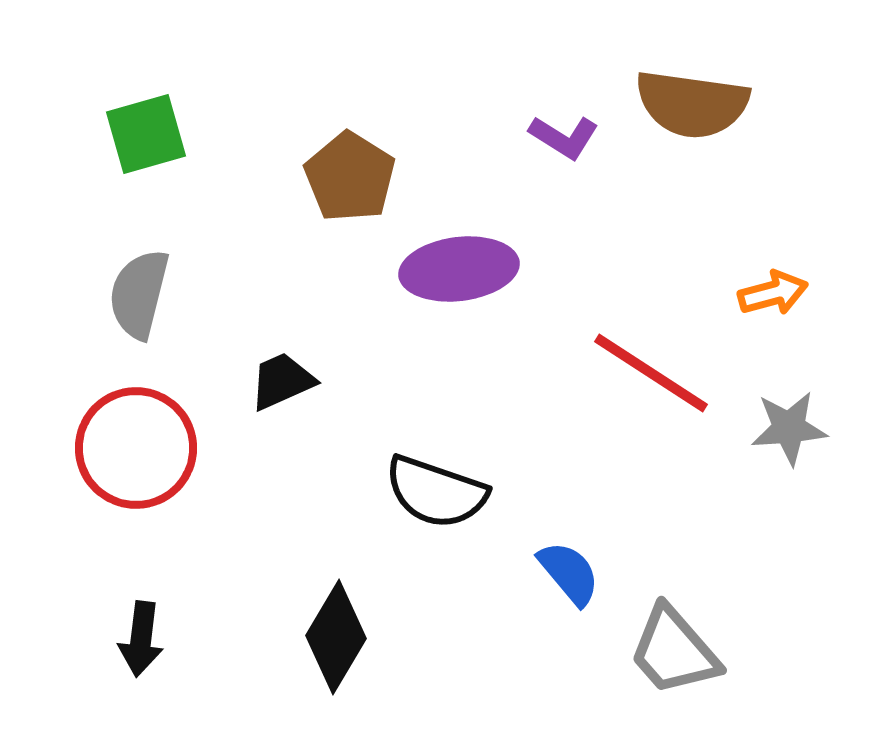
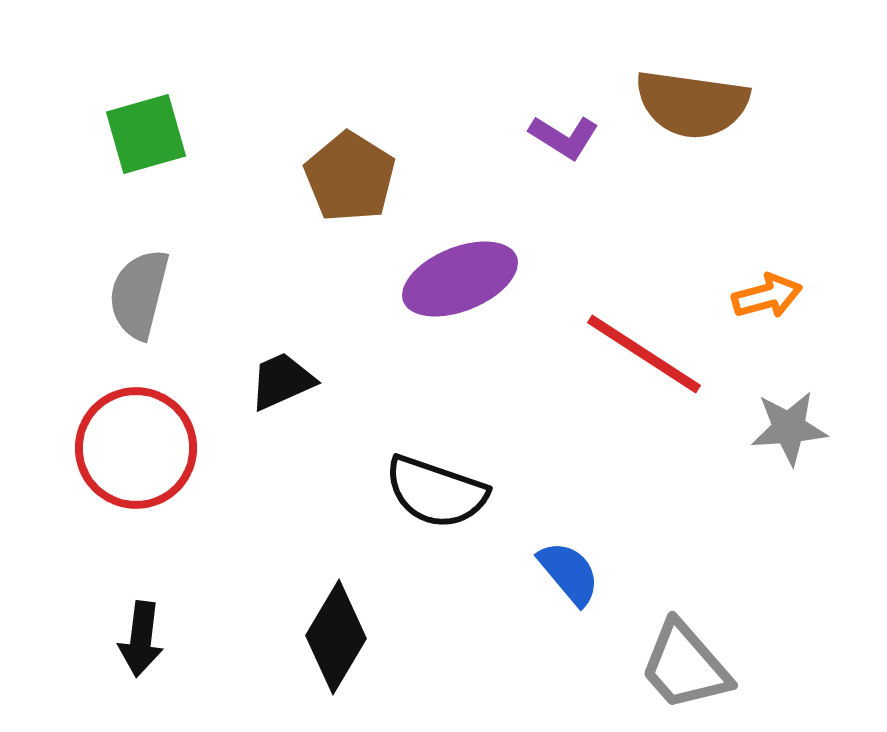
purple ellipse: moved 1 px right, 10 px down; rotated 15 degrees counterclockwise
orange arrow: moved 6 px left, 3 px down
red line: moved 7 px left, 19 px up
gray trapezoid: moved 11 px right, 15 px down
